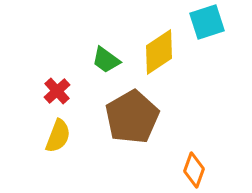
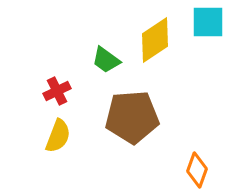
cyan square: moved 1 px right; rotated 18 degrees clockwise
yellow diamond: moved 4 px left, 12 px up
red cross: rotated 16 degrees clockwise
brown pentagon: rotated 26 degrees clockwise
orange diamond: moved 3 px right
